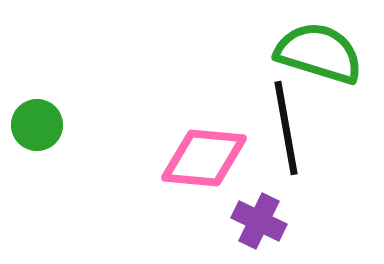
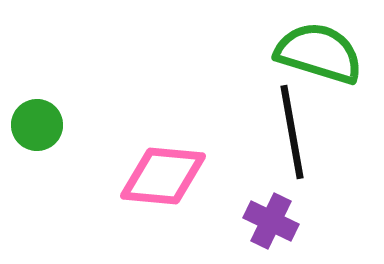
black line: moved 6 px right, 4 px down
pink diamond: moved 41 px left, 18 px down
purple cross: moved 12 px right
